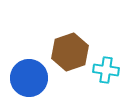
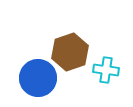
blue circle: moved 9 px right
